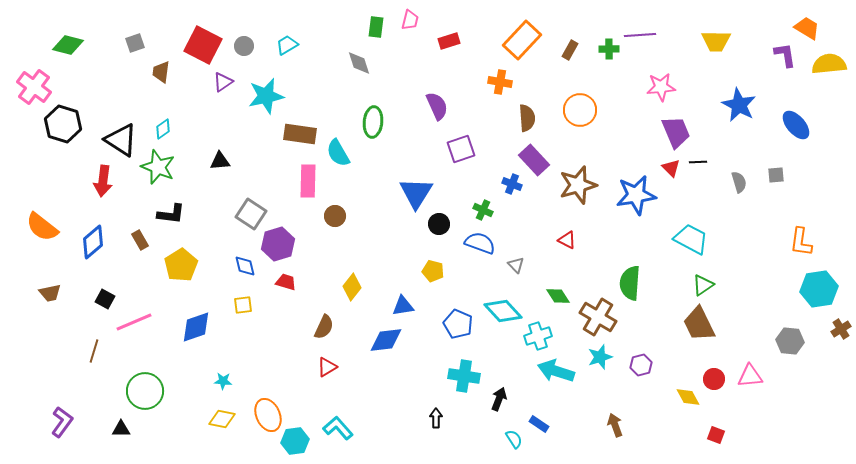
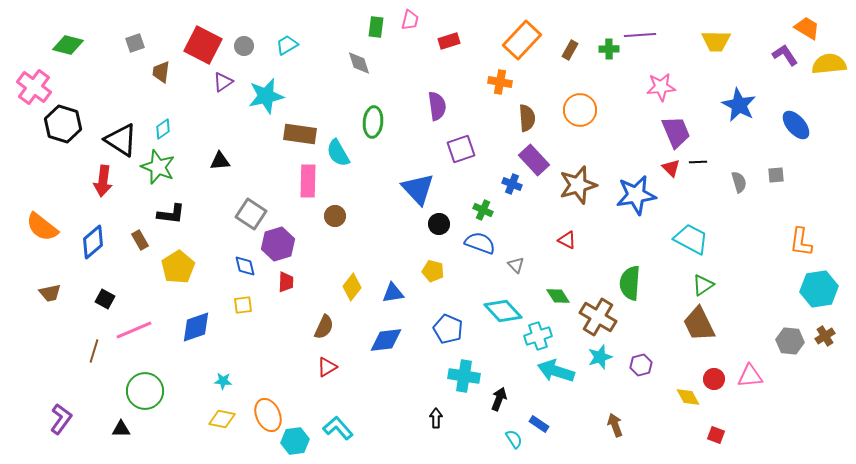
purple L-shape at (785, 55): rotated 24 degrees counterclockwise
purple semicircle at (437, 106): rotated 16 degrees clockwise
blue triangle at (416, 193): moved 2 px right, 4 px up; rotated 15 degrees counterclockwise
yellow pentagon at (181, 265): moved 3 px left, 2 px down
red trapezoid at (286, 282): rotated 75 degrees clockwise
blue triangle at (403, 306): moved 10 px left, 13 px up
pink line at (134, 322): moved 8 px down
blue pentagon at (458, 324): moved 10 px left, 5 px down
brown cross at (841, 329): moved 16 px left, 7 px down
purple L-shape at (62, 422): moved 1 px left, 3 px up
